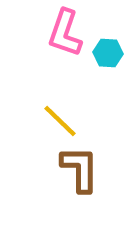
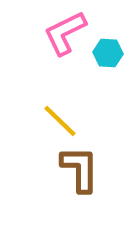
pink L-shape: rotated 45 degrees clockwise
